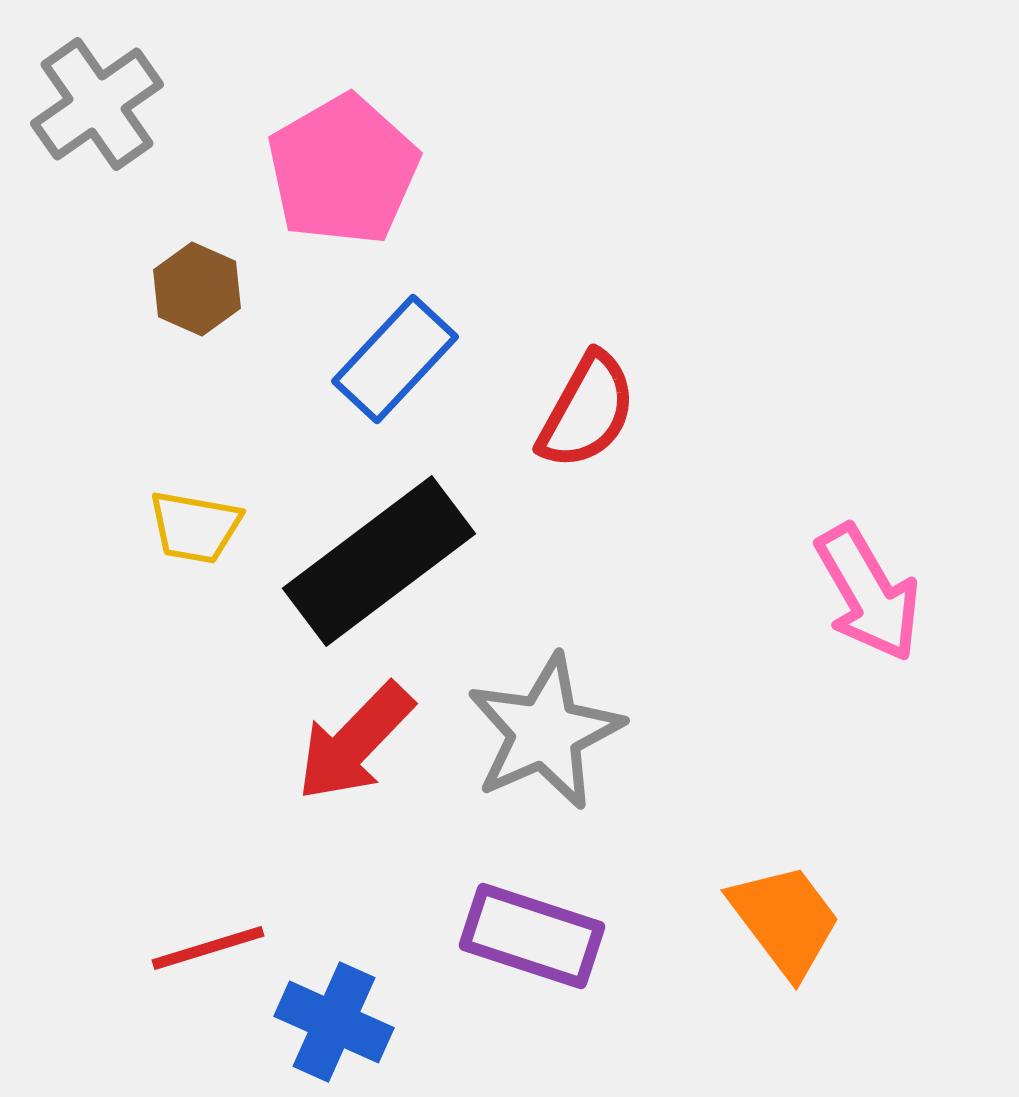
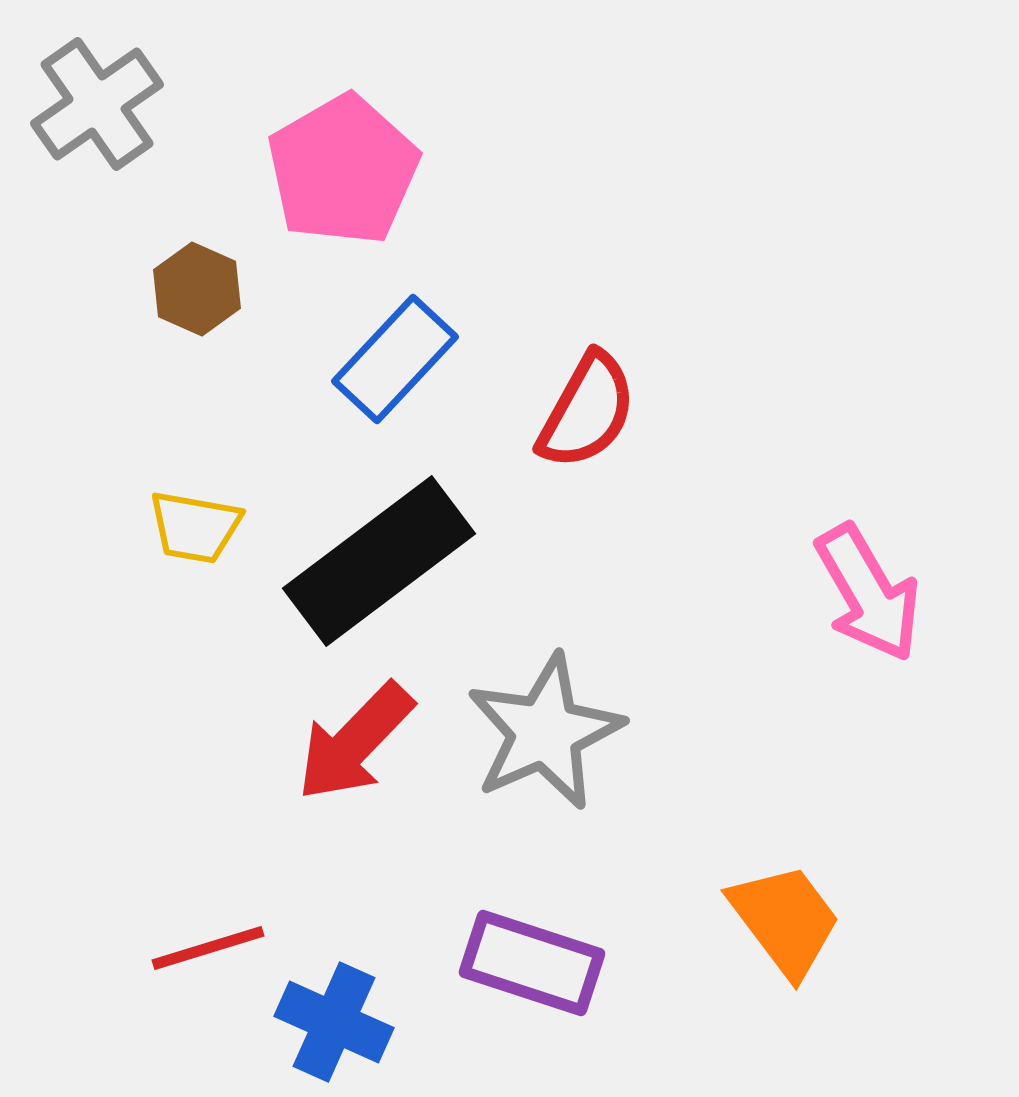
purple rectangle: moved 27 px down
